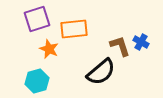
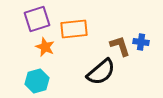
blue cross: rotated 21 degrees counterclockwise
orange star: moved 4 px left, 2 px up
